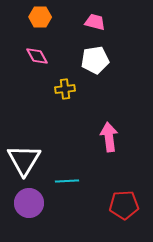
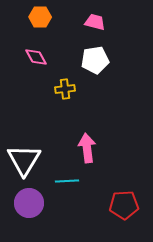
pink diamond: moved 1 px left, 1 px down
pink arrow: moved 22 px left, 11 px down
